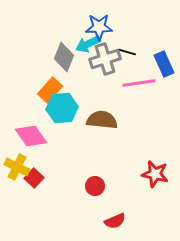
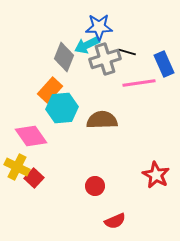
cyan arrow: moved 1 px left, 1 px down
brown semicircle: rotated 8 degrees counterclockwise
red star: moved 1 px right, 1 px down; rotated 16 degrees clockwise
